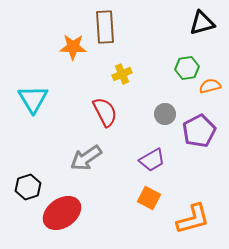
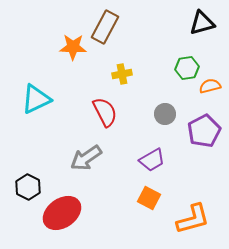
brown rectangle: rotated 32 degrees clockwise
yellow cross: rotated 12 degrees clockwise
cyan triangle: moved 3 px right; rotated 36 degrees clockwise
purple pentagon: moved 5 px right
black hexagon: rotated 15 degrees counterclockwise
